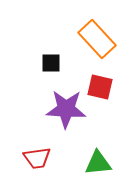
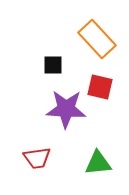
black square: moved 2 px right, 2 px down
